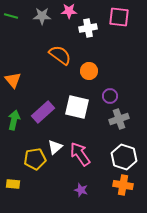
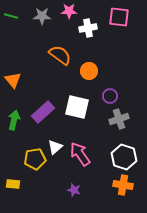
purple star: moved 7 px left
